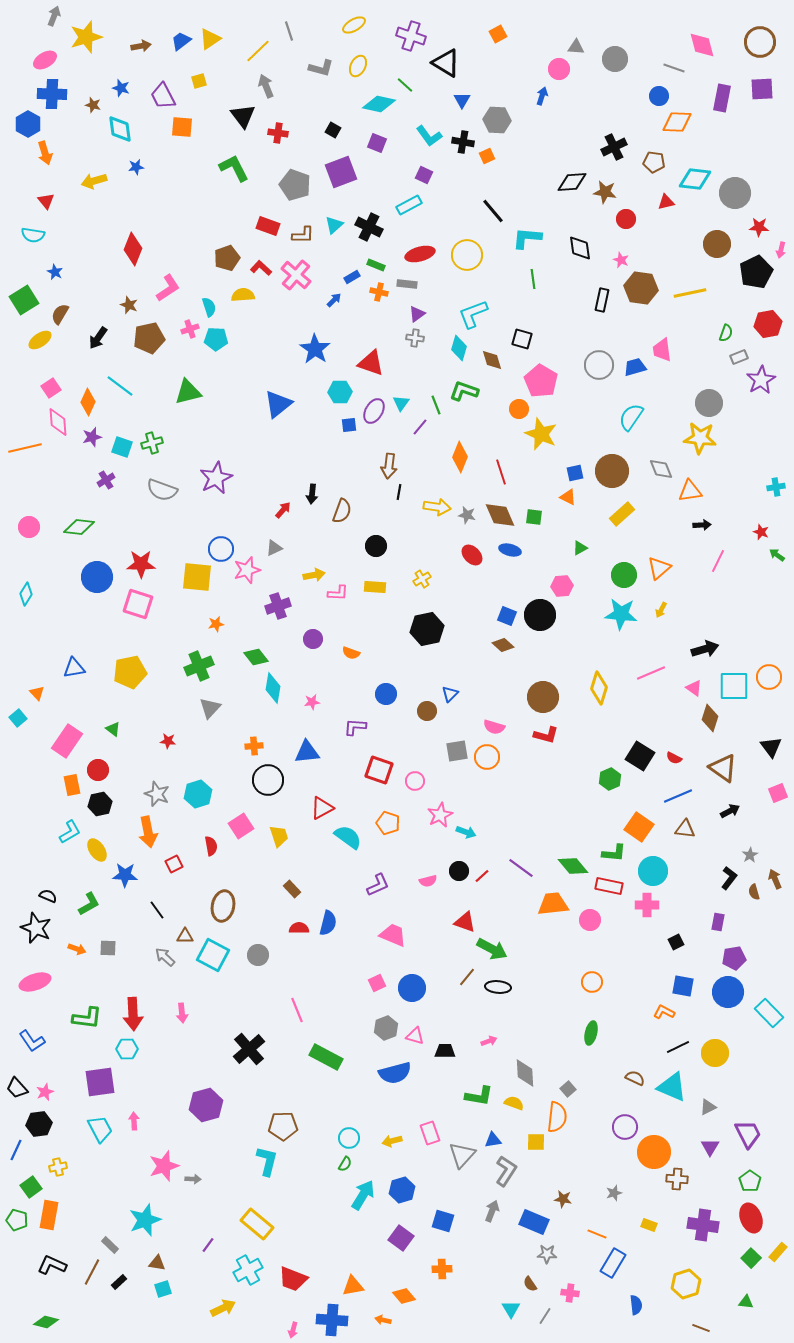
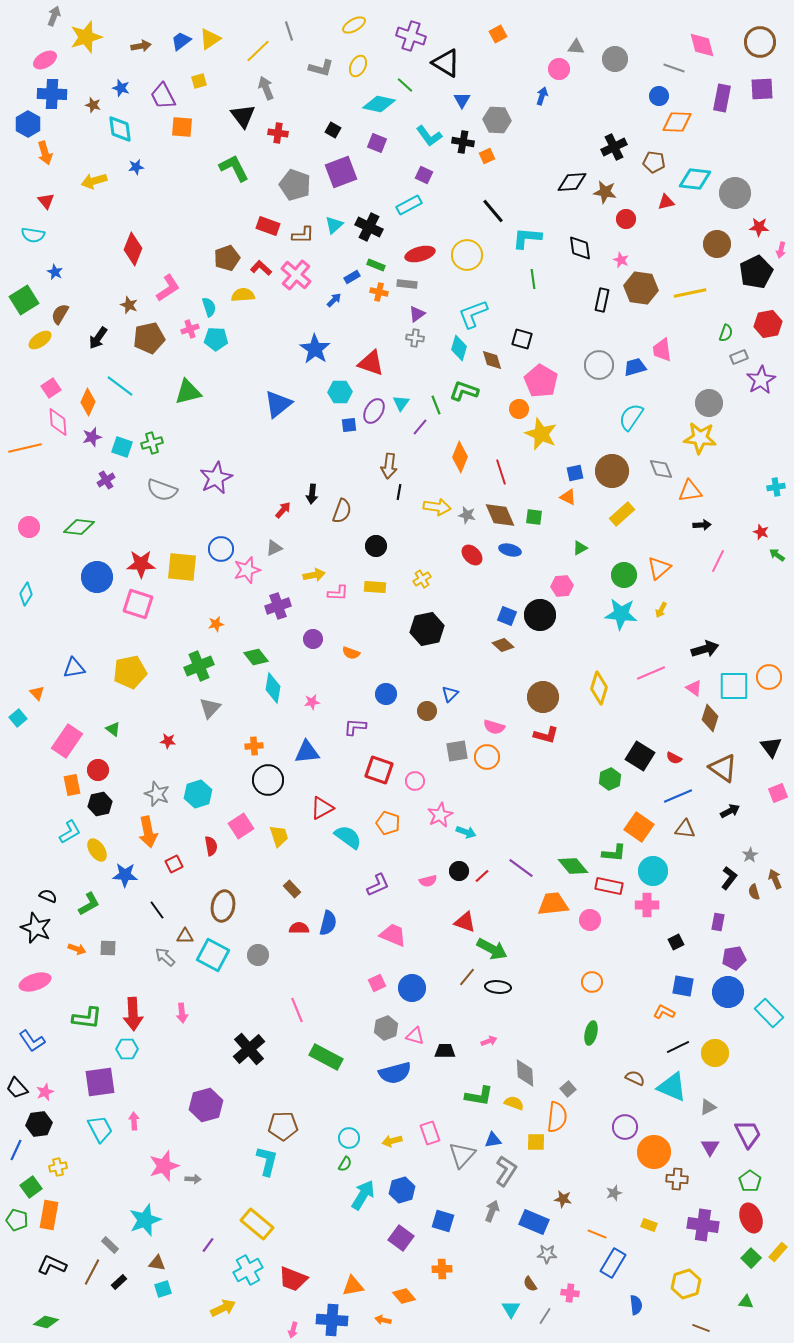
gray arrow at (266, 86): moved 2 px down
yellow square at (197, 577): moved 15 px left, 10 px up
